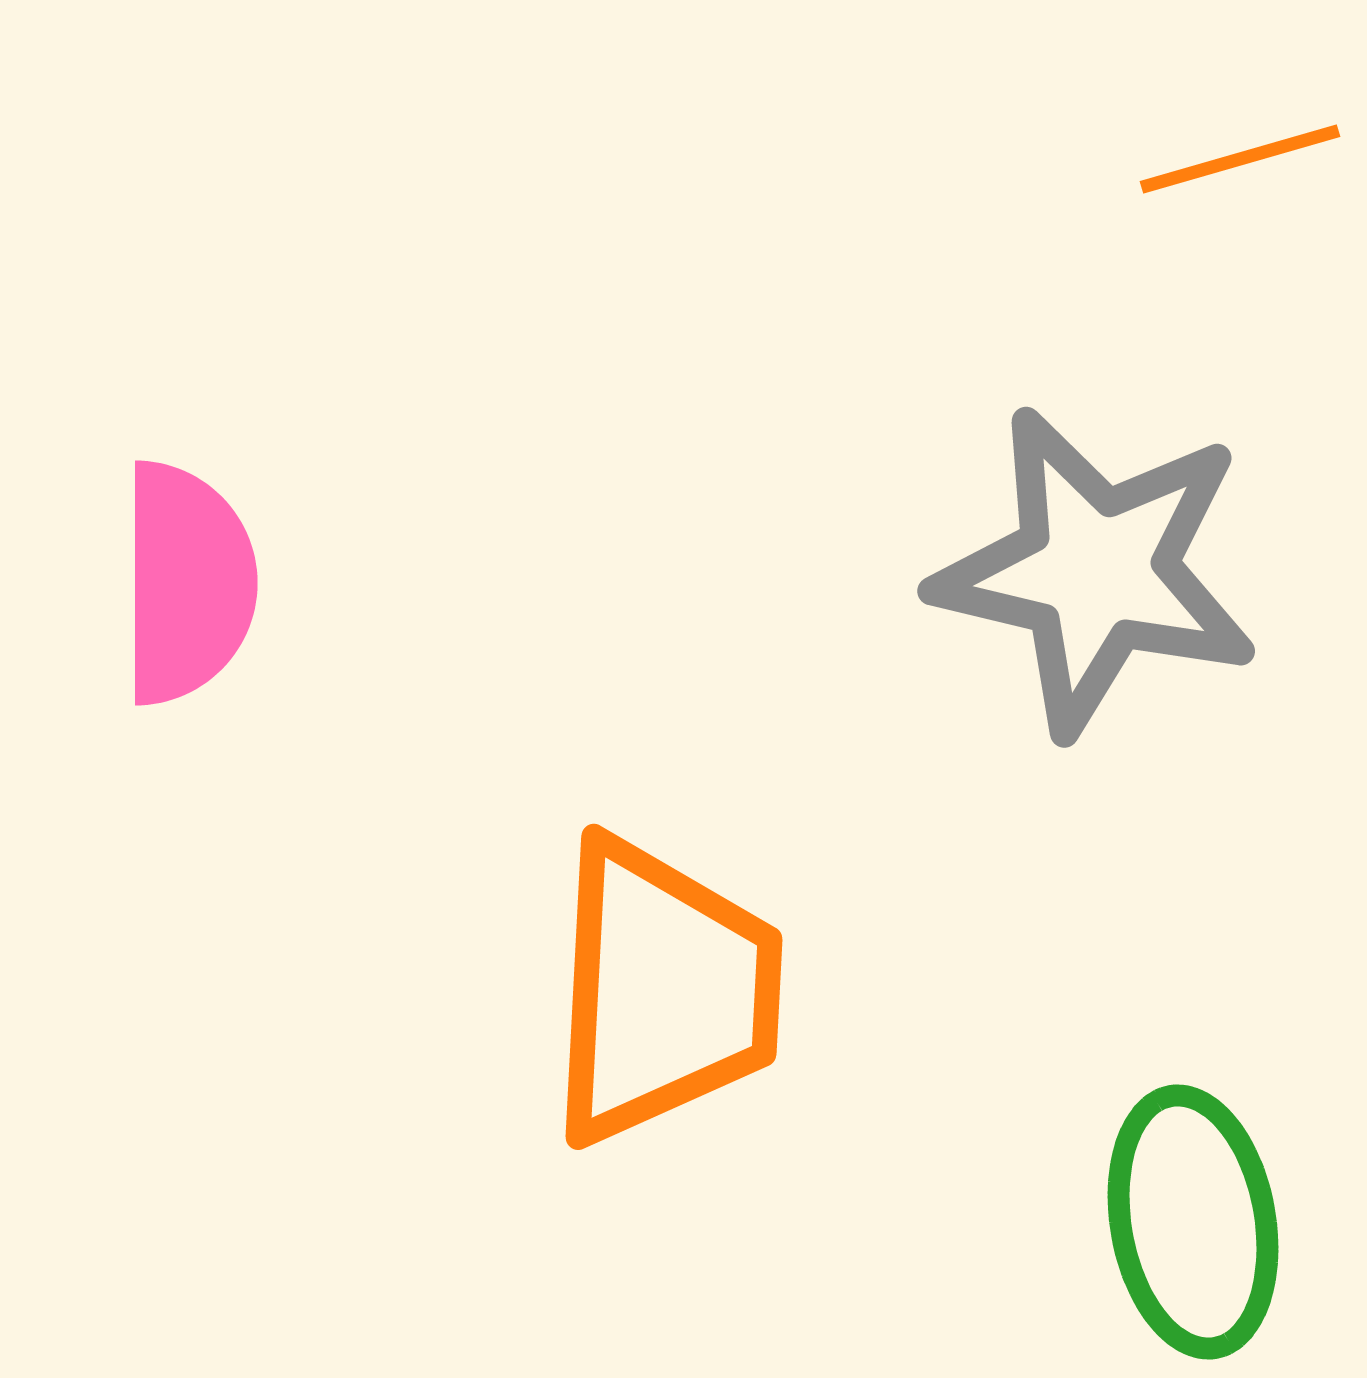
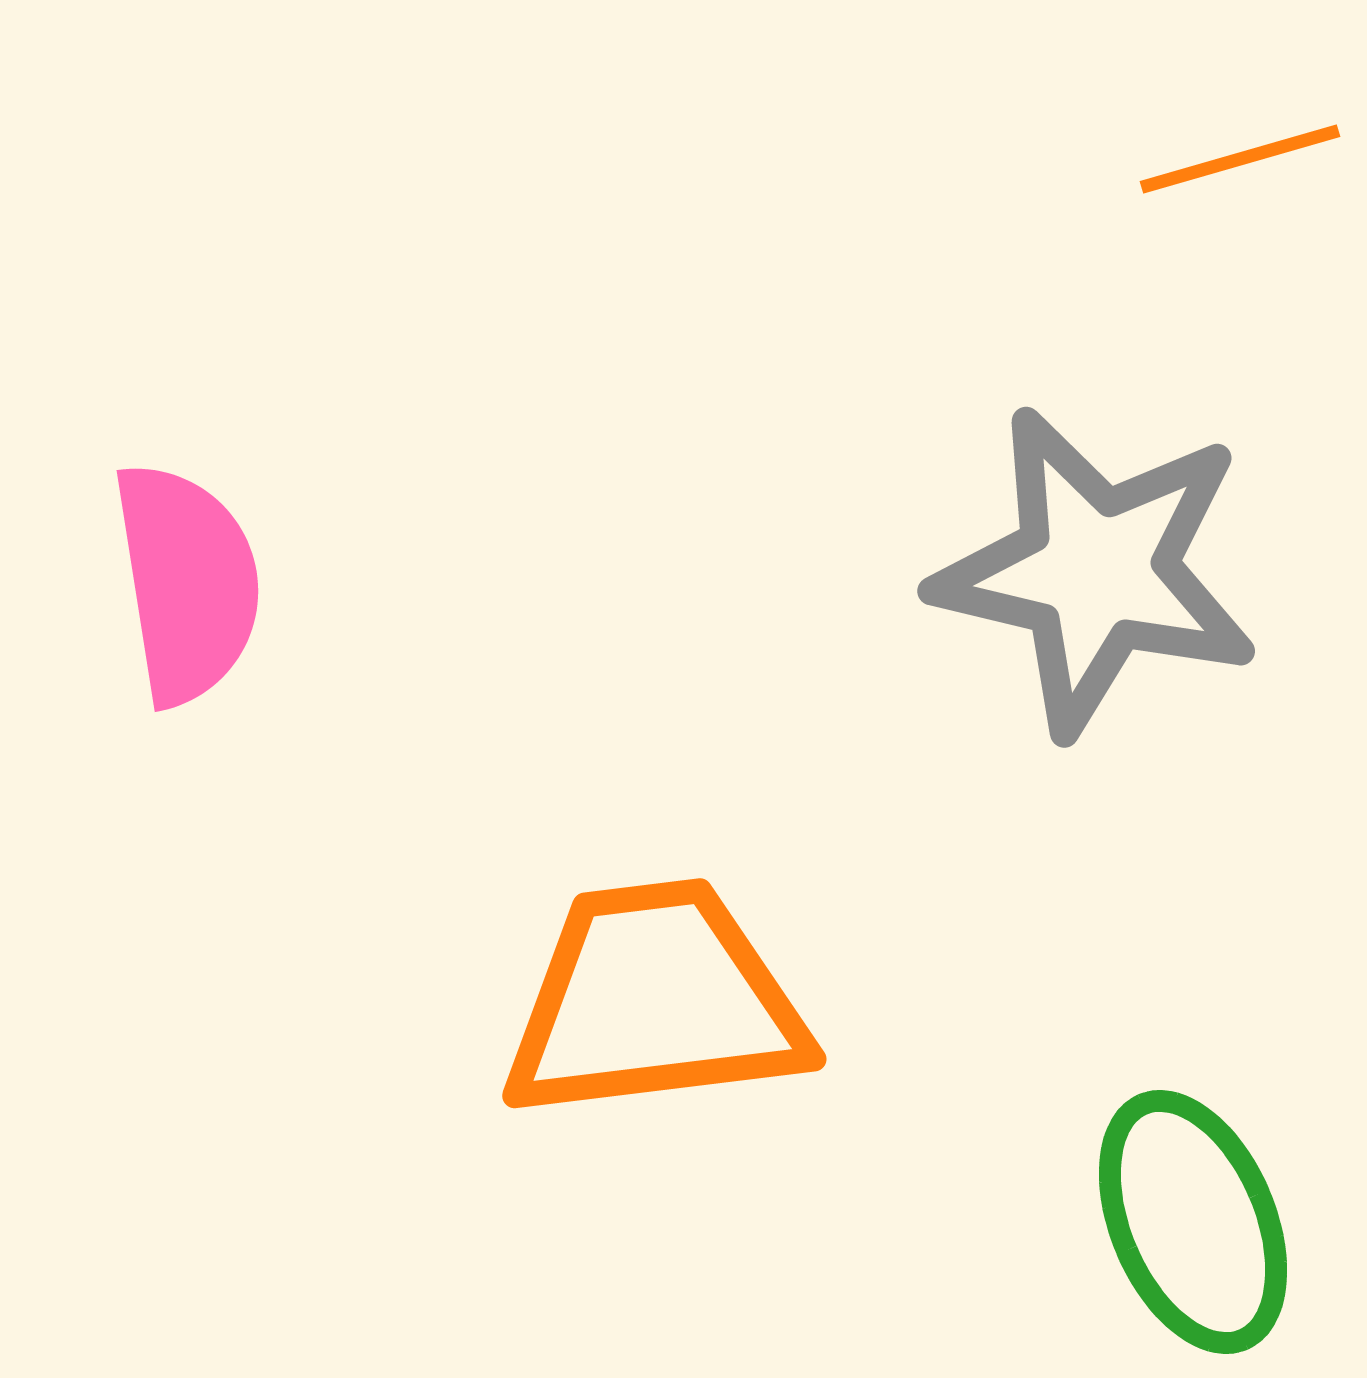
pink semicircle: rotated 9 degrees counterclockwise
orange trapezoid: moved 8 px left, 10 px down; rotated 100 degrees counterclockwise
green ellipse: rotated 13 degrees counterclockwise
